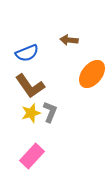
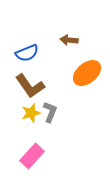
orange ellipse: moved 5 px left, 1 px up; rotated 12 degrees clockwise
